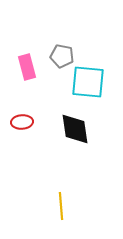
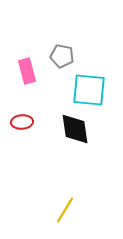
pink rectangle: moved 4 px down
cyan square: moved 1 px right, 8 px down
yellow line: moved 4 px right, 4 px down; rotated 36 degrees clockwise
